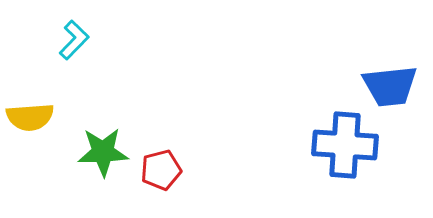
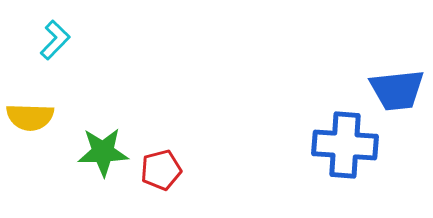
cyan L-shape: moved 19 px left
blue trapezoid: moved 7 px right, 4 px down
yellow semicircle: rotated 6 degrees clockwise
